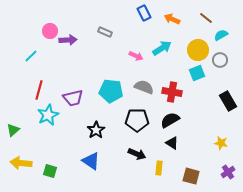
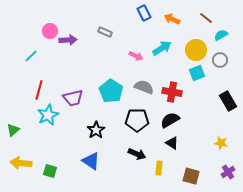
yellow circle: moved 2 px left
cyan pentagon: rotated 25 degrees clockwise
